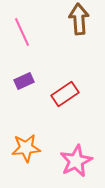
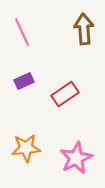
brown arrow: moved 5 px right, 10 px down
pink star: moved 3 px up
